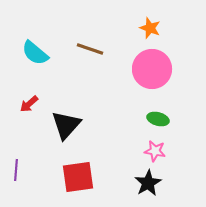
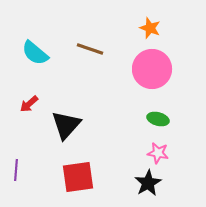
pink star: moved 3 px right, 2 px down
